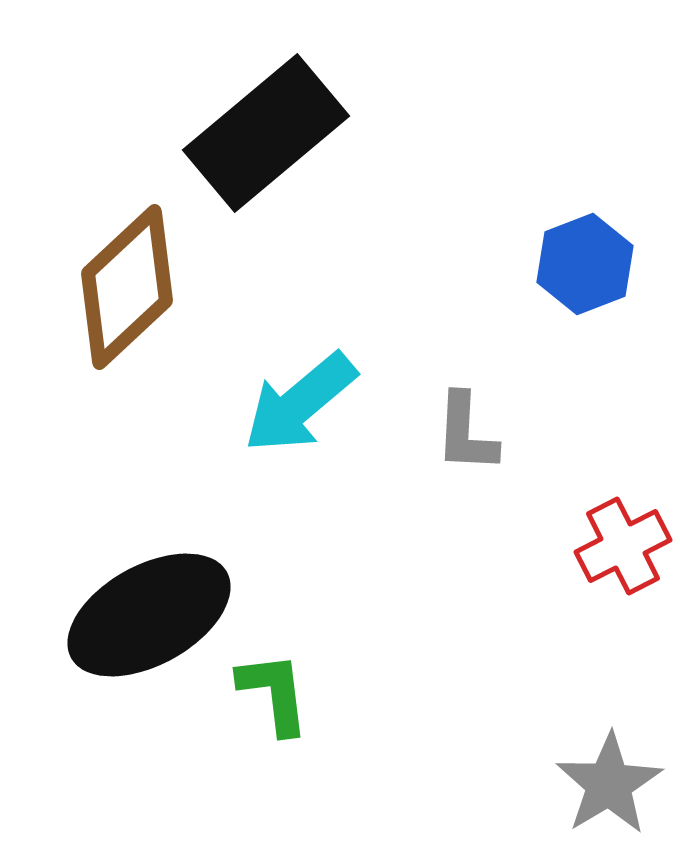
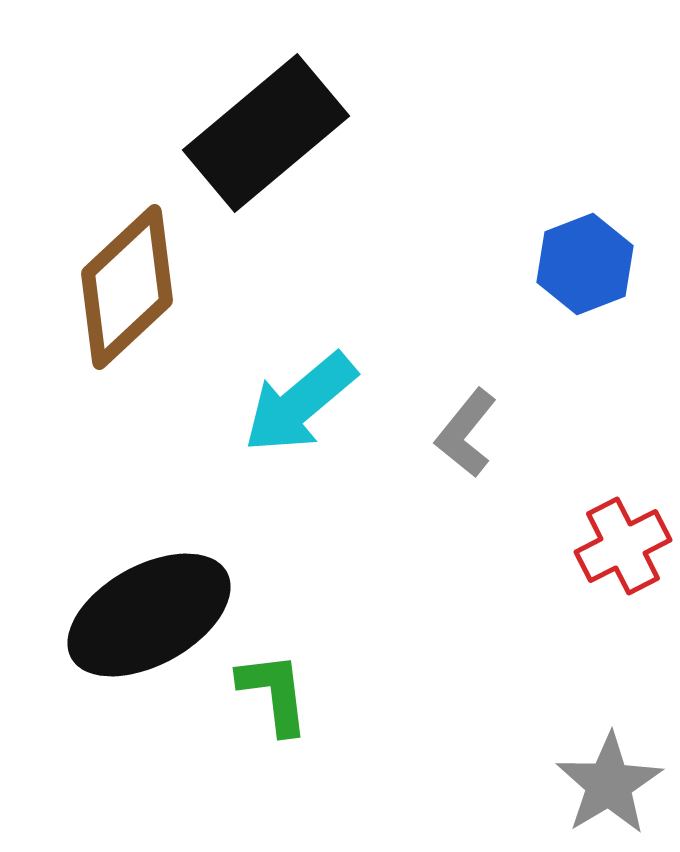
gray L-shape: rotated 36 degrees clockwise
